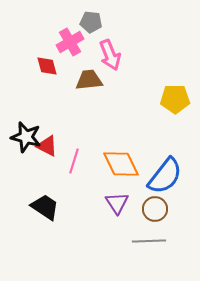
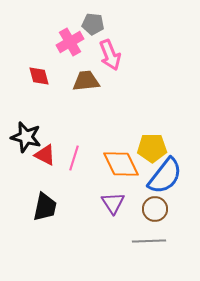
gray pentagon: moved 2 px right, 2 px down
red diamond: moved 8 px left, 10 px down
brown trapezoid: moved 3 px left, 1 px down
yellow pentagon: moved 23 px left, 49 px down
red triangle: moved 2 px left, 9 px down
pink line: moved 3 px up
purple triangle: moved 4 px left
black trapezoid: rotated 68 degrees clockwise
